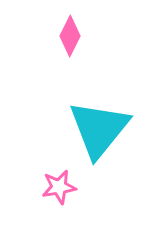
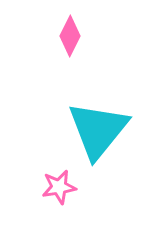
cyan triangle: moved 1 px left, 1 px down
